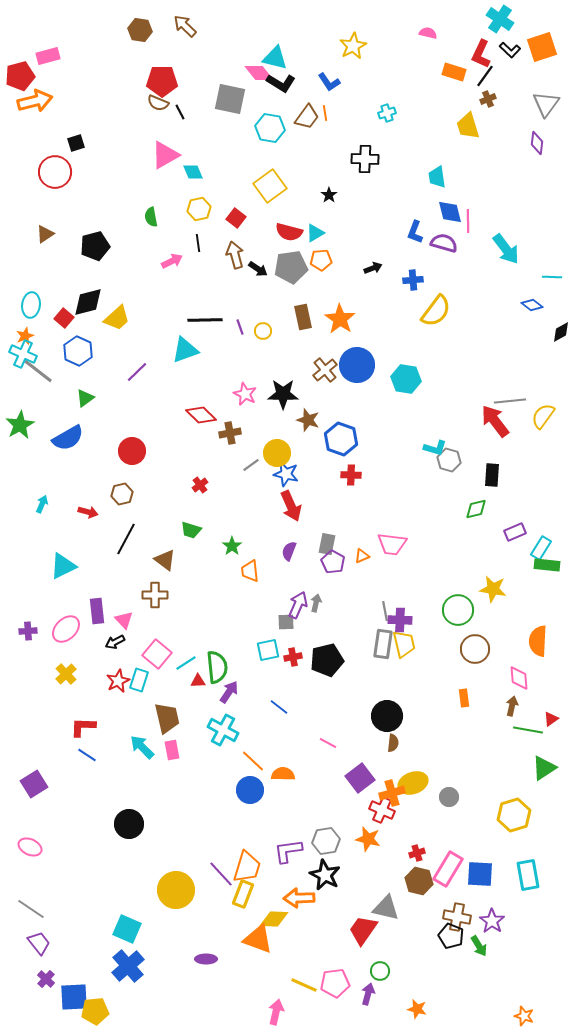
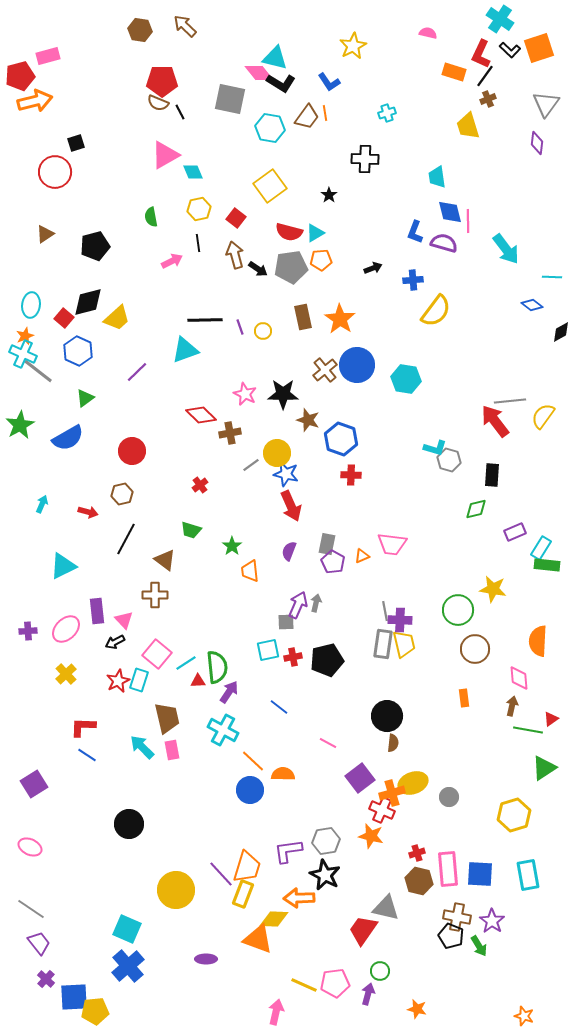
orange square at (542, 47): moved 3 px left, 1 px down
orange star at (368, 839): moved 3 px right, 3 px up
pink rectangle at (448, 869): rotated 36 degrees counterclockwise
